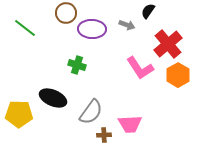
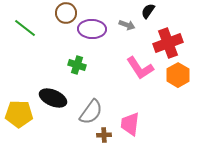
red cross: moved 1 px up; rotated 20 degrees clockwise
pink trapezoid: rotated 100 degrees clockwise
